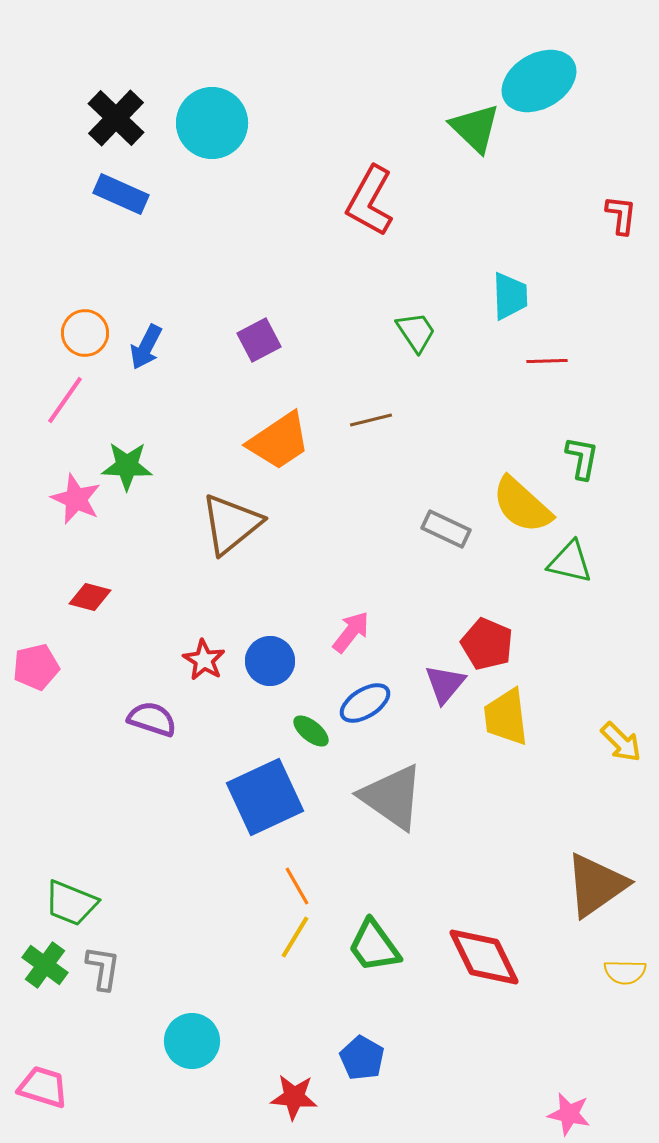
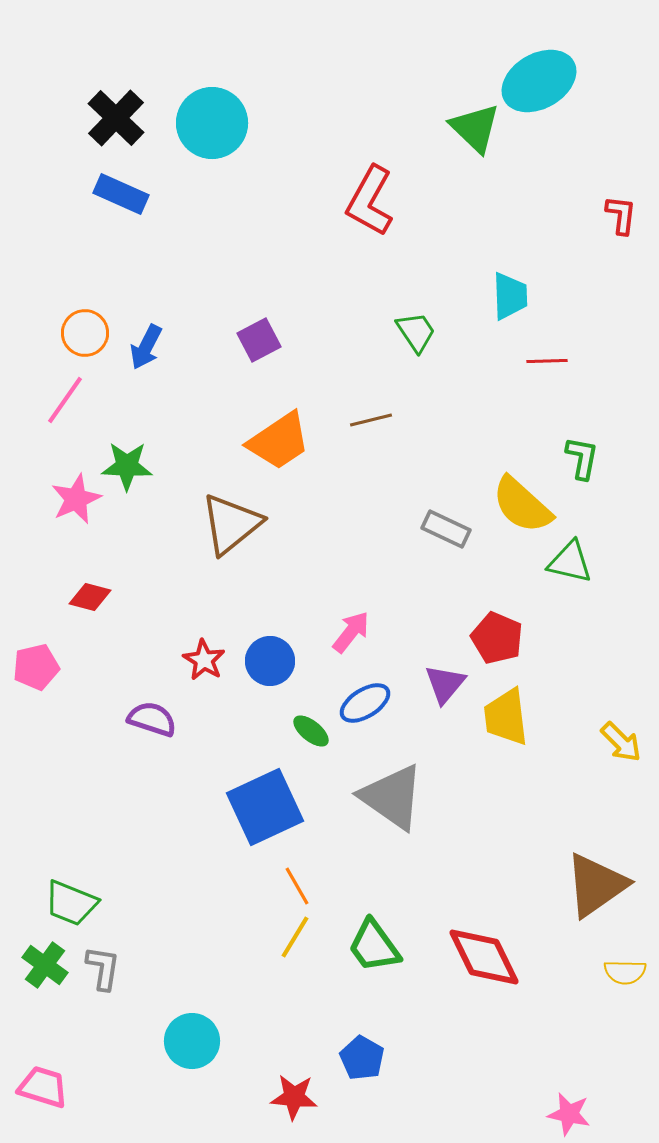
pink star at (76, 499): rotated 24 degrees clockwise
red pentagon at (487, 644): moved 10 px right, 6 px up
blue square at (265, 797): moved 10 px down
